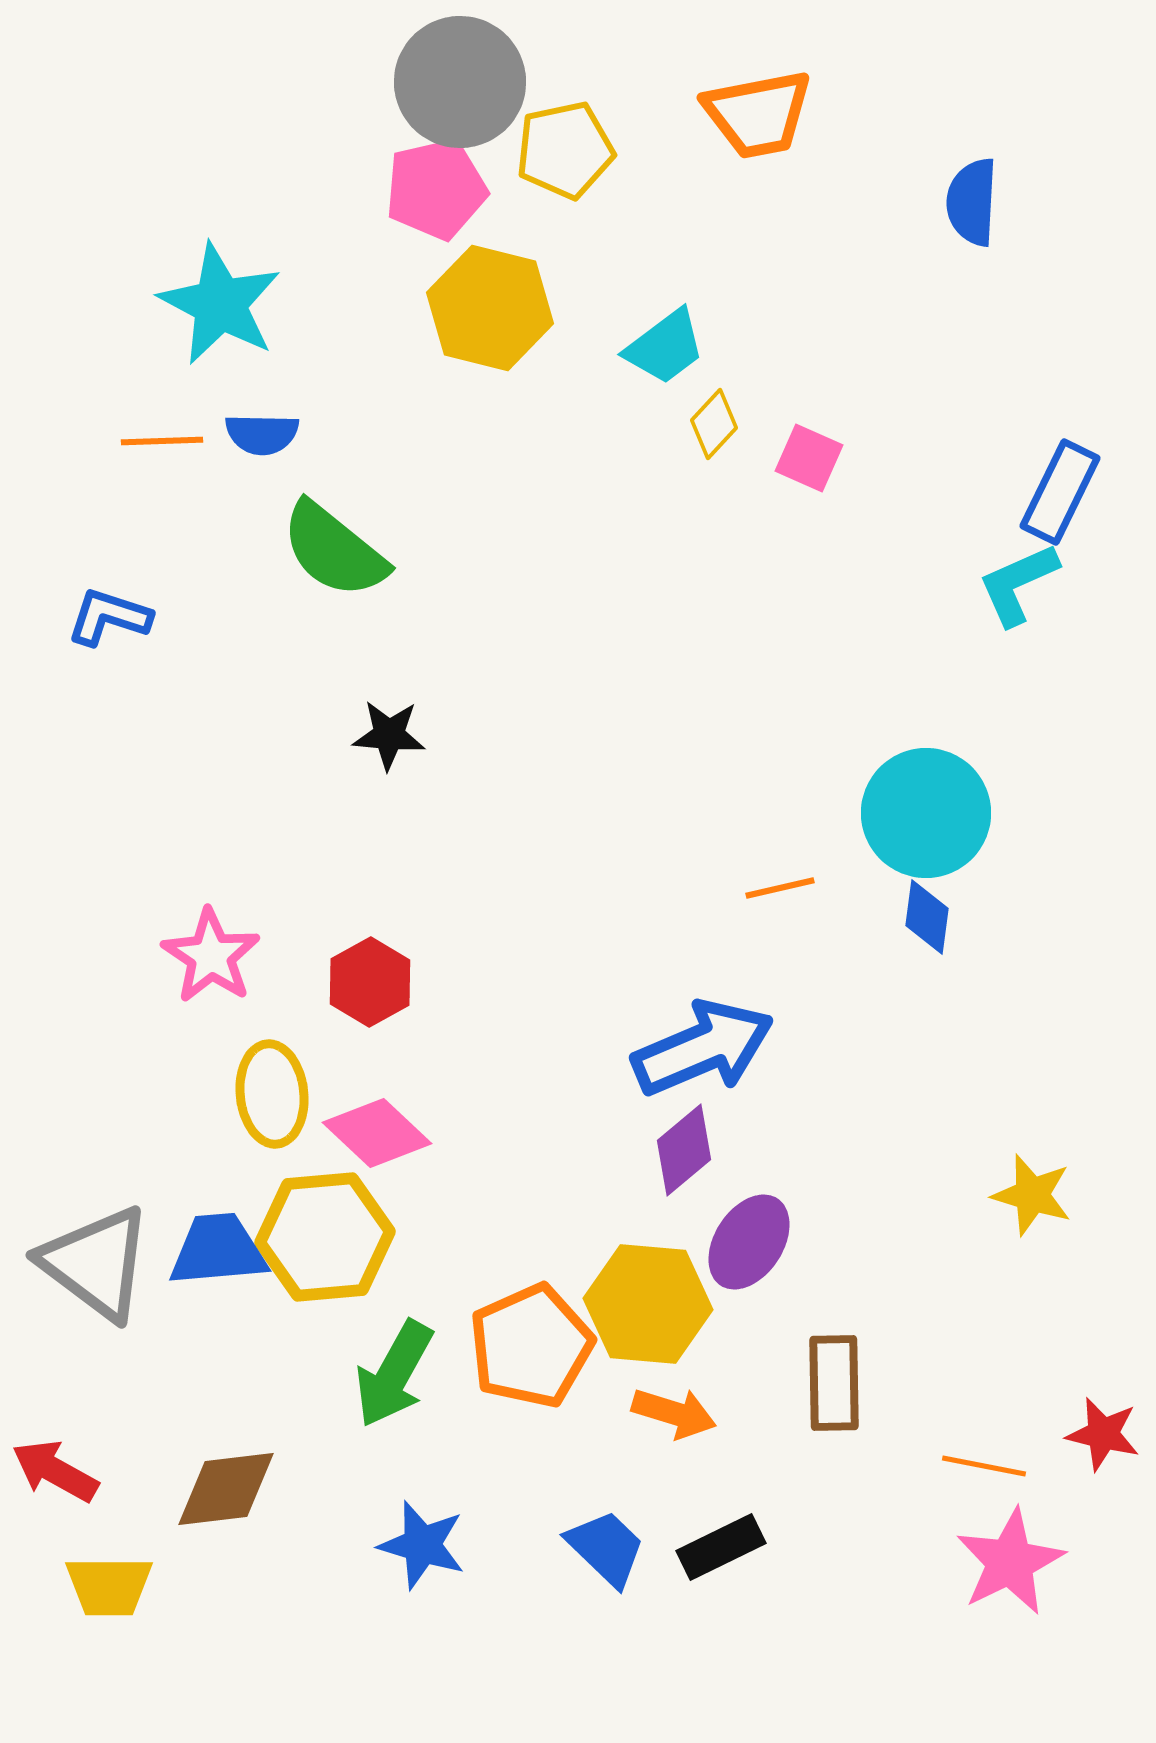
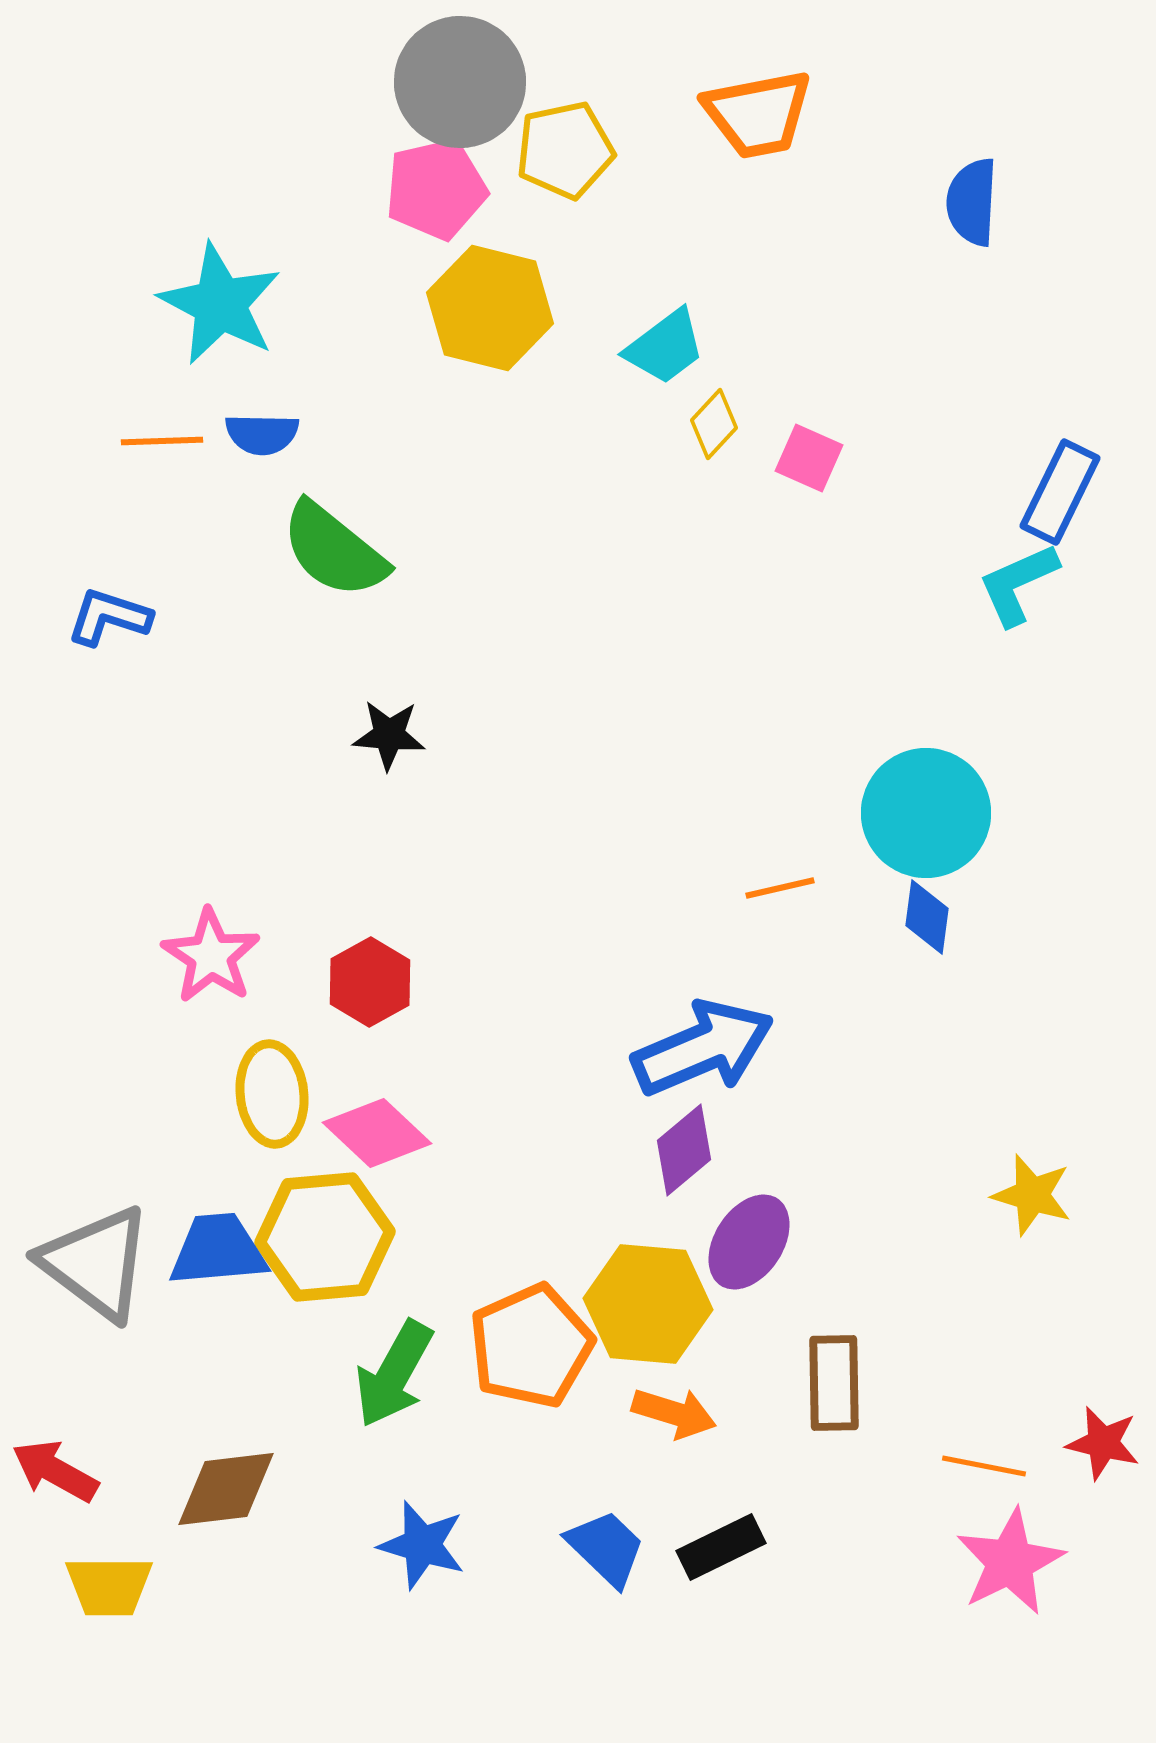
red star at (1103, 1434): moved 9 px down
